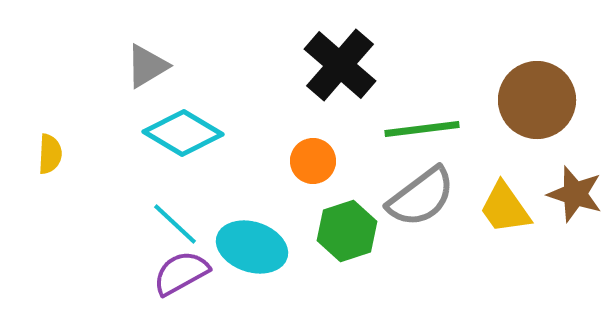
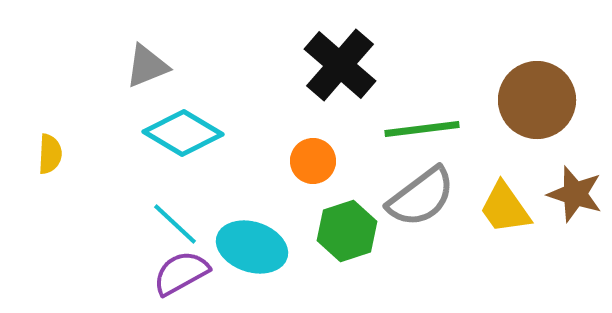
gray triangle: rotated 9 degrees clockwise
